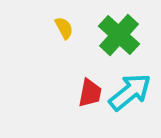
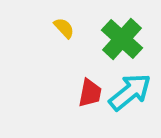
yellow semicircle: rotated 15 degrees counterclockwise
green cross: moved 3 px right, 4 px down
